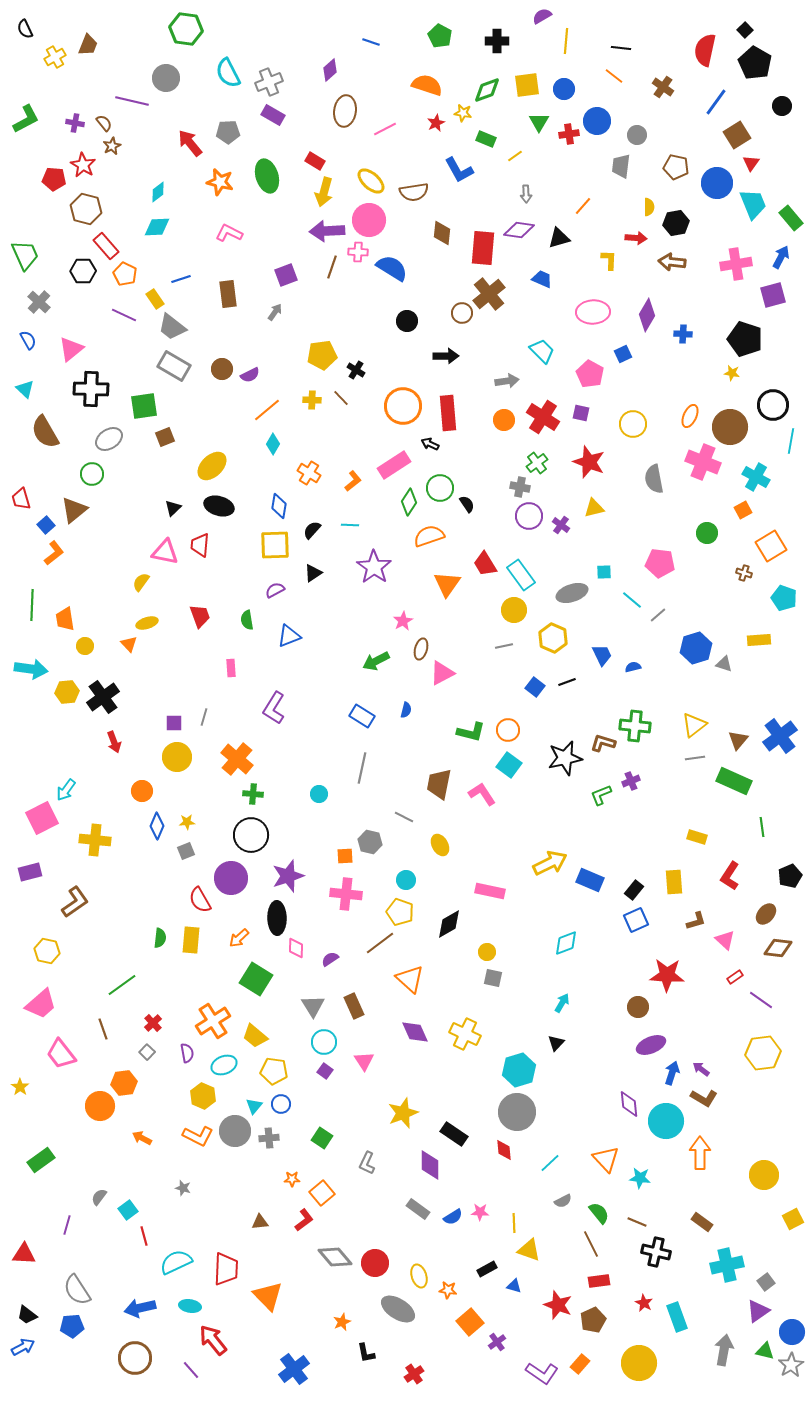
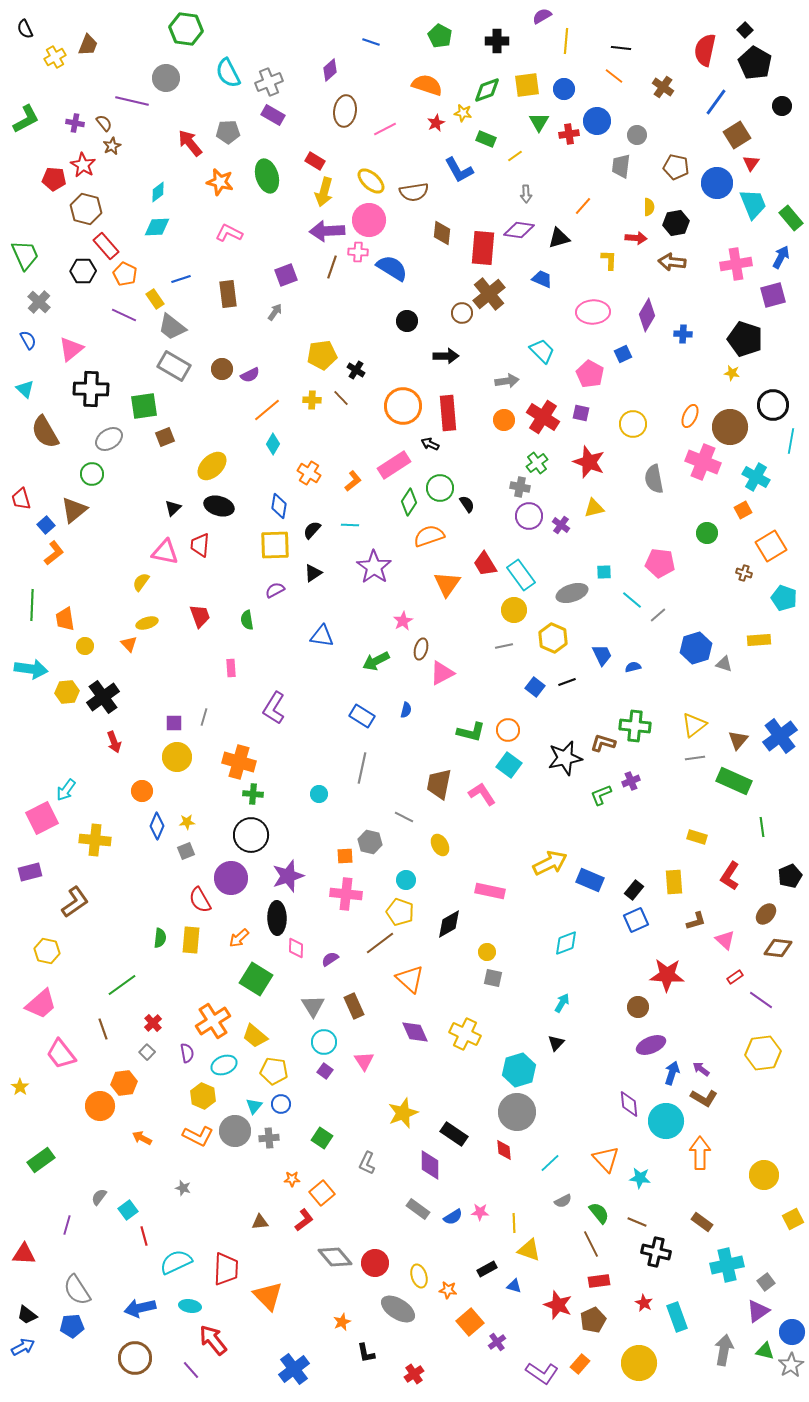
blue triangle at (289, 636): moved 33 px right; rotated 30 degrees clockwise
orange cross at (237, 759): moved 2 px right, 3 px down; rotated 24 degrees counterclockwise
